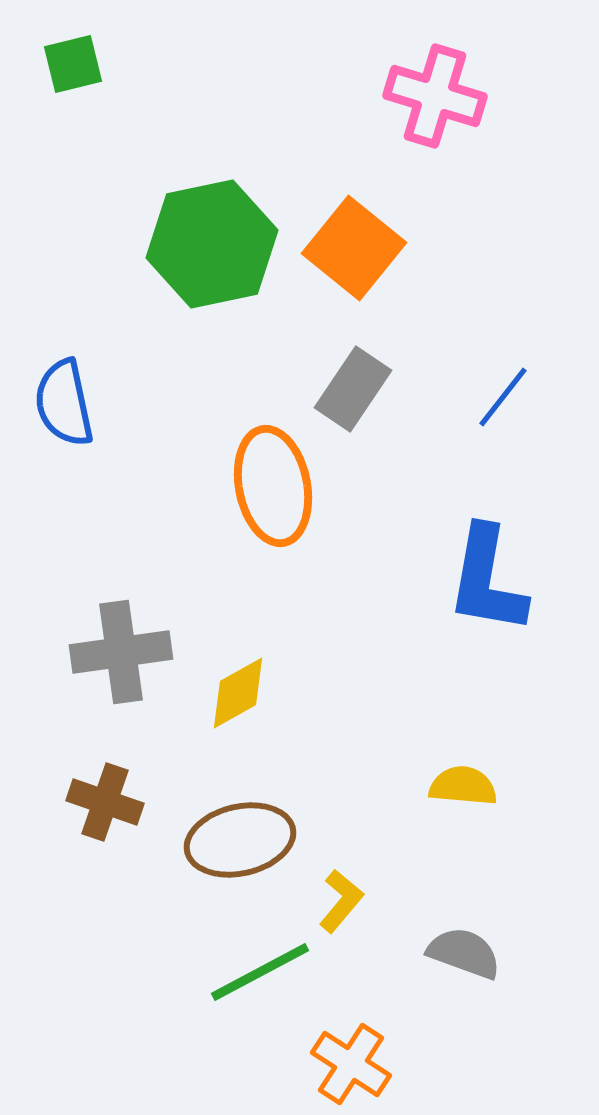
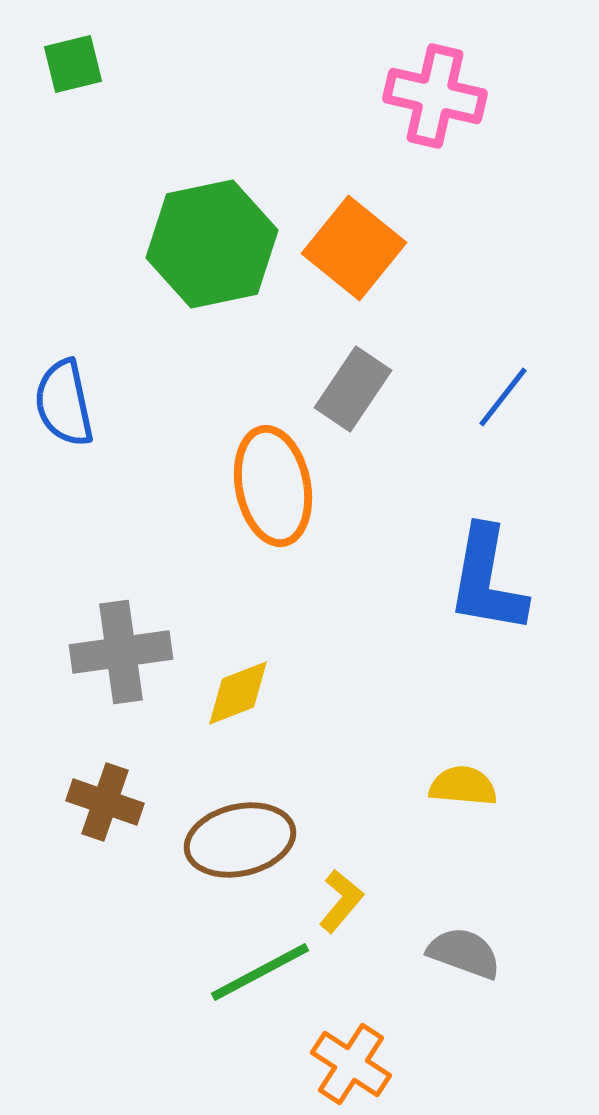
pink cross: rotated 4 degrees counterclockwise
yellow diamond: rotated 8 degrees clockwise
